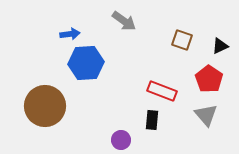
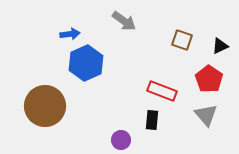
blue hexagon: rotated 20 degrees counterclockwise
